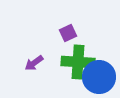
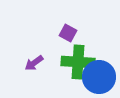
purple square: rotated 36 degrees counterclockwise
